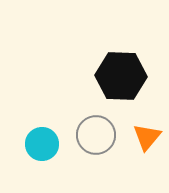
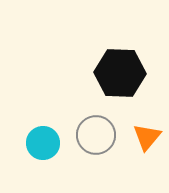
black hexagon: moved 1 px left, 3 px up
cyan circle: moved 1 px right, 1 px up
